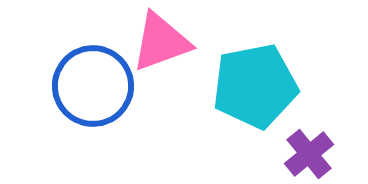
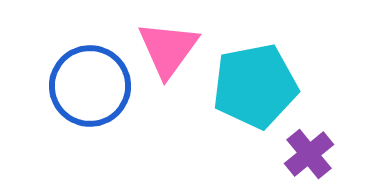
pink triangle: moved 7 px right, 7 px down; rotated 34 degrees counterclockwise
blue circle: moved 3 px left
